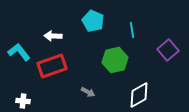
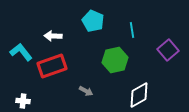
cyan L-shape: moved 2 px right
gray arrow: moved 2 px left, 1 px up
